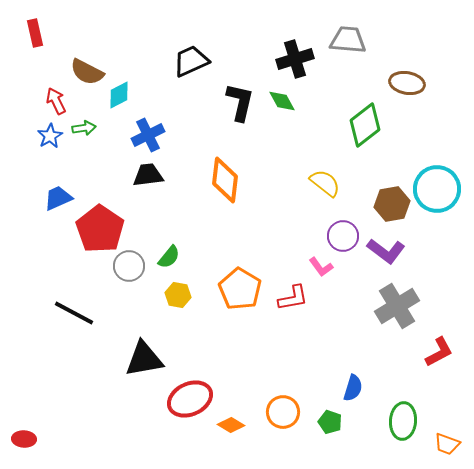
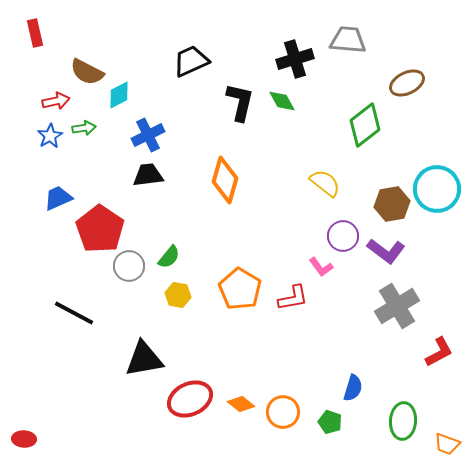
brown ellipse at (407, 83): rotated 36 degrees counterclockwise
red arrow at (56, 101): rotated 104 degrees clockwise
orange diamond at (225, 180): rotated 9 degrees clockwise
orange diamond at (231, 425): moved 10 px right, 21 px up; rotated 8 degrees clockwise
